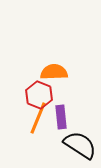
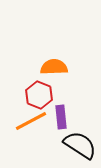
orange semicircle: moved 5 px up
orange line: moved 7 px left, 3 px down; rotated 40 degrees clockwise
